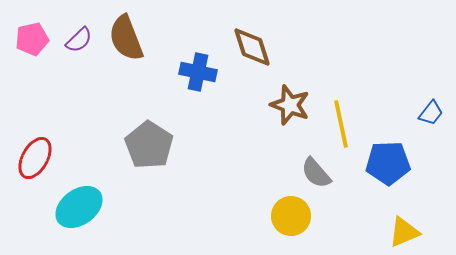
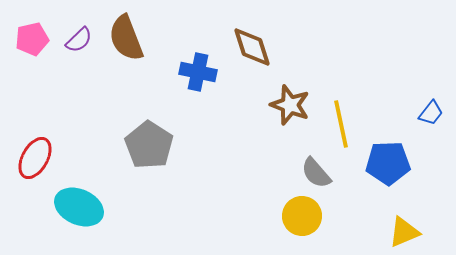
cyan ellipse: rotated 60 degrees clockwise
yellow circle: moved 11 px right
